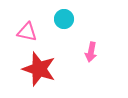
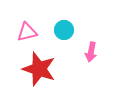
cyan circle: moved 11 px down
pink triangle: rotated 25 degrees counterclockwise
